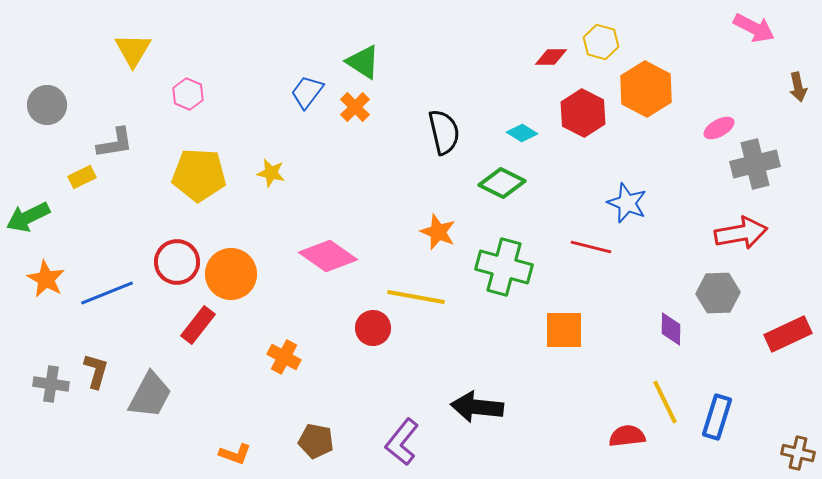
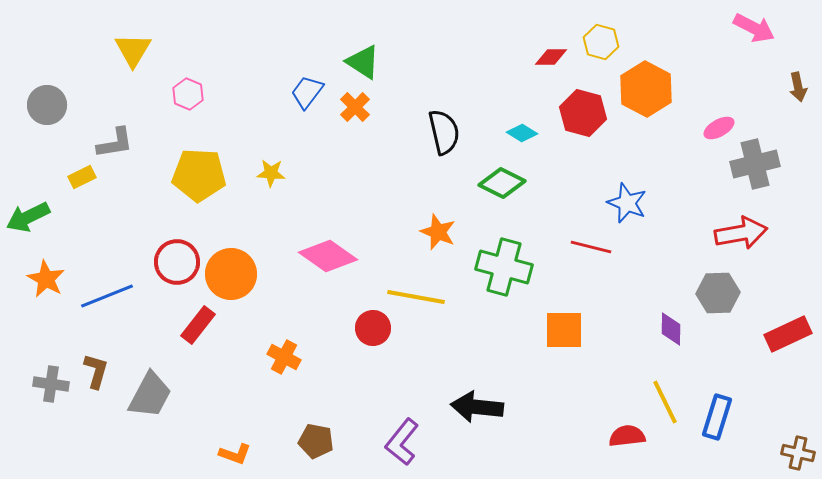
red hexagon at (583, 113): rotated 12 degrees counterclockwise
yellow star at (271, 173): rotated 8 degrees counterclockwise
blue line at (107, 293): moved 3 px down
